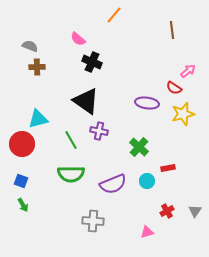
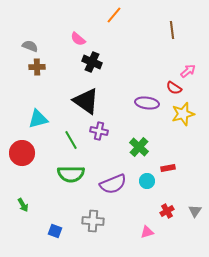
red circle: moved 9 px down
blue square: moved 34 px right, 50 px down
